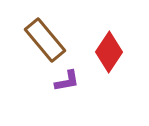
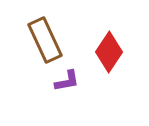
brown rectangle: rotated 15 degrees clockwise
